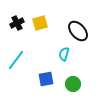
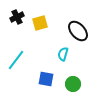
black cross: moved 6 px up
cyan semicircle: moved 1 px left
blue square: rotated 21 degrees clockwise
